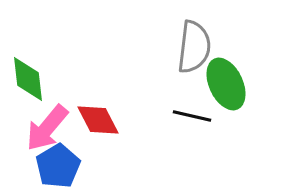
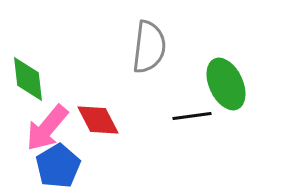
gray semicircle: moved 45 px left
black line: rotated 21 degrees counterclockwise
